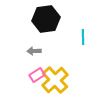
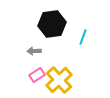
black hexagon: moved 6 px right, 5 px down
cyan line: rotated 21 degrees clockwise
yellow cross: moved 4 px right
